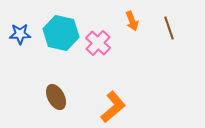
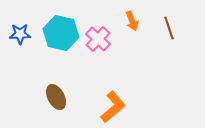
pink cross: moved 4 px up
